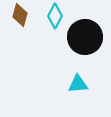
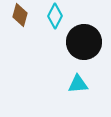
black circle: moved 1 px left, 5 px down
